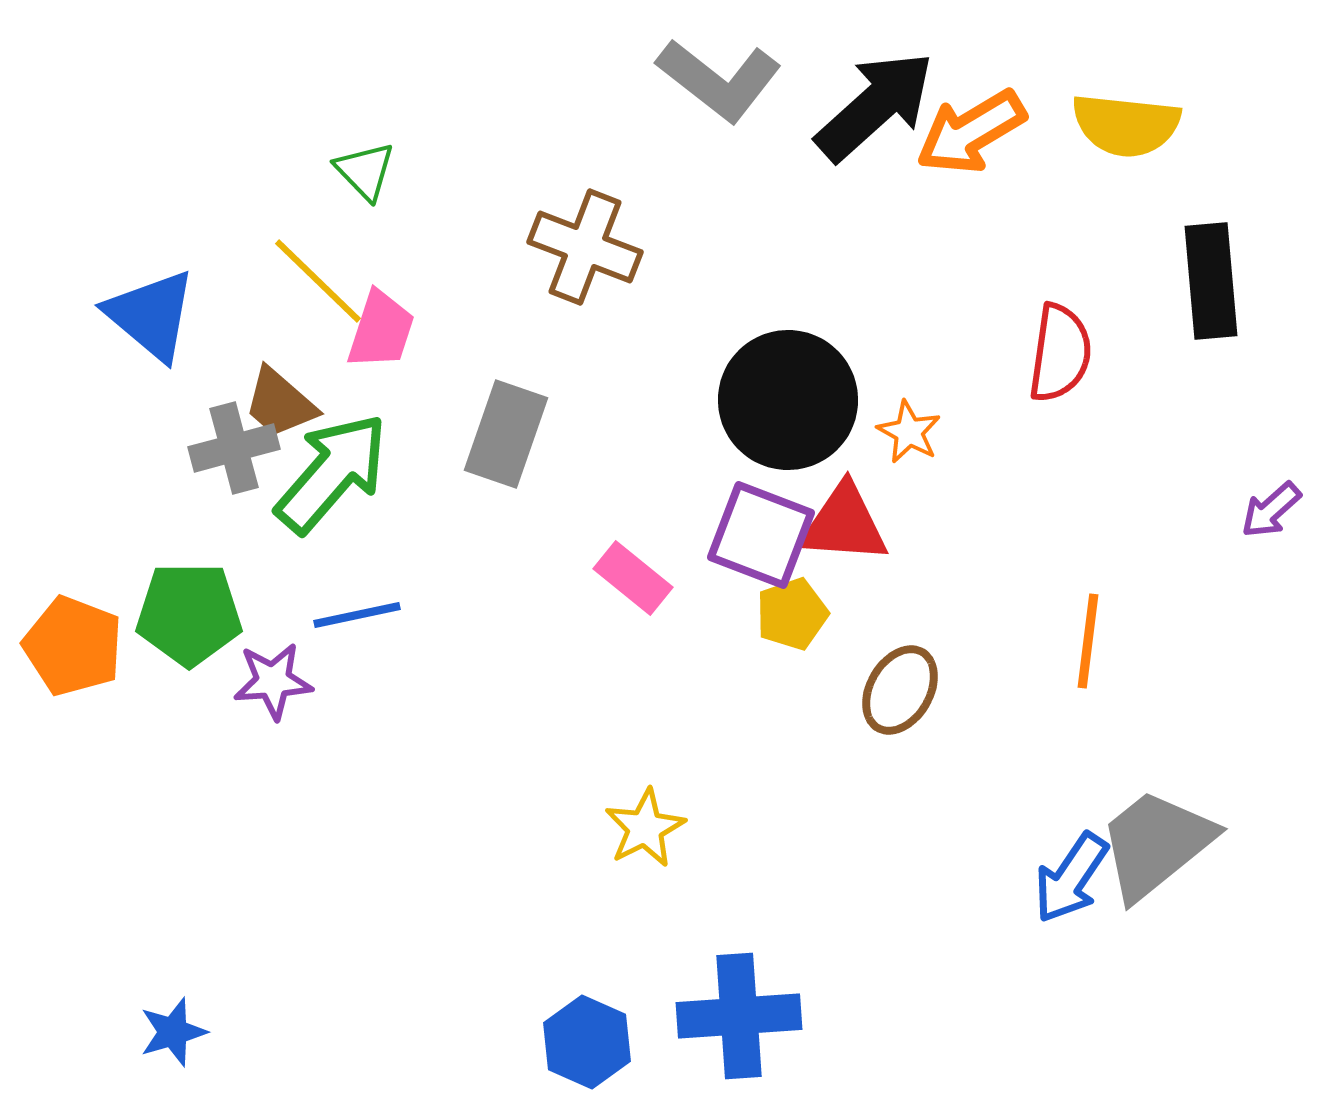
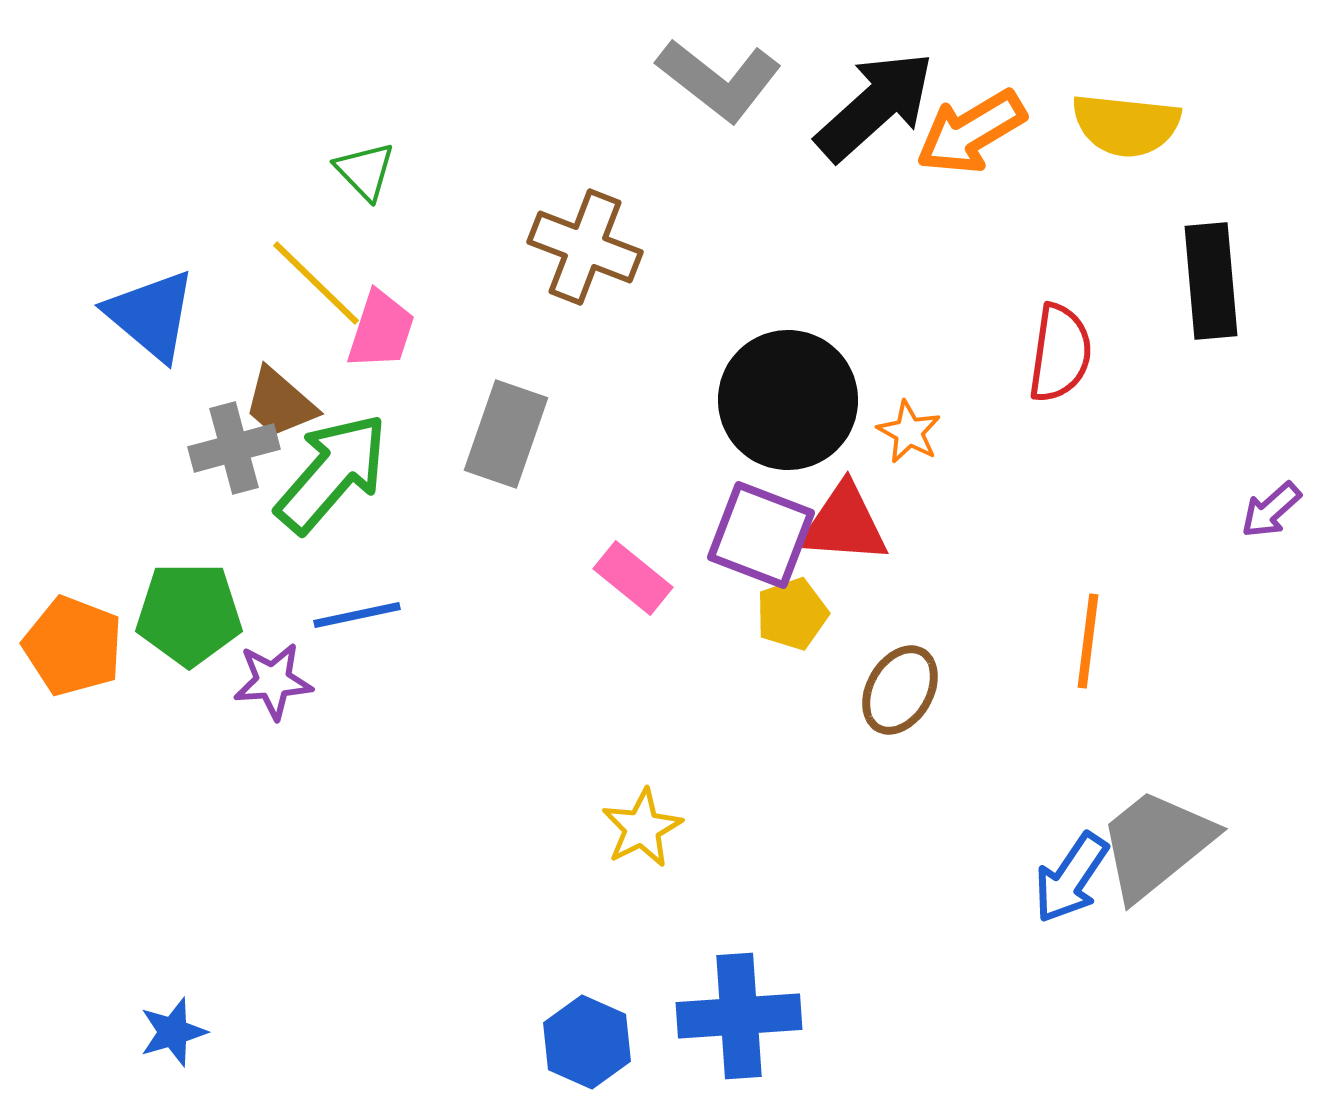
yellow line: moved 2 px left, 2 px down
yellow star: moved 3 px left
